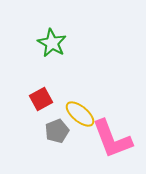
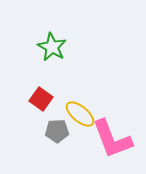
green star: moved 4 px down
red square: rotated 25 degrees counterclockwise
gray pentagon: rotated 20 degrees clockwise
